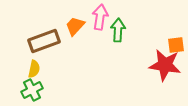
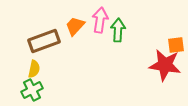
pink arrow: moved 3 px down
